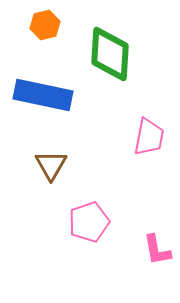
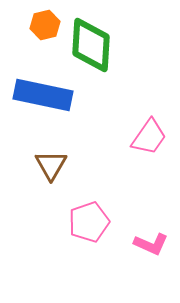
green diamond: moved 19 px left, 9 px up
pink trapezoid: rotated 24 degrees clockwise
pink L-shape: moved 6 px left, 6 px up; rotated 56 degrees counterclockwise
